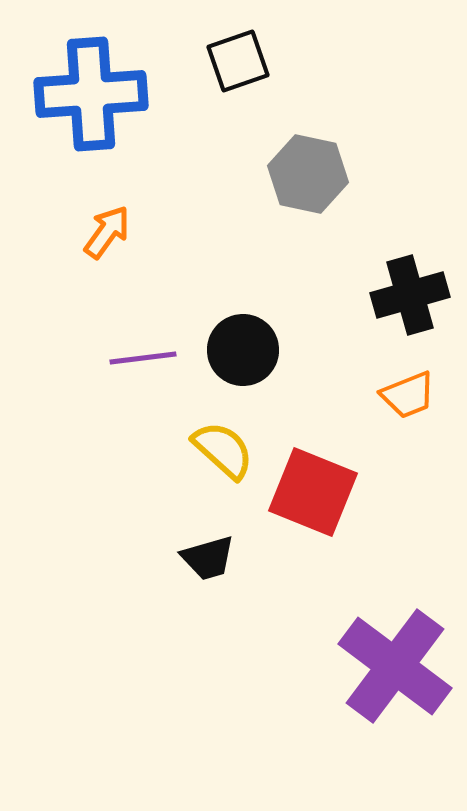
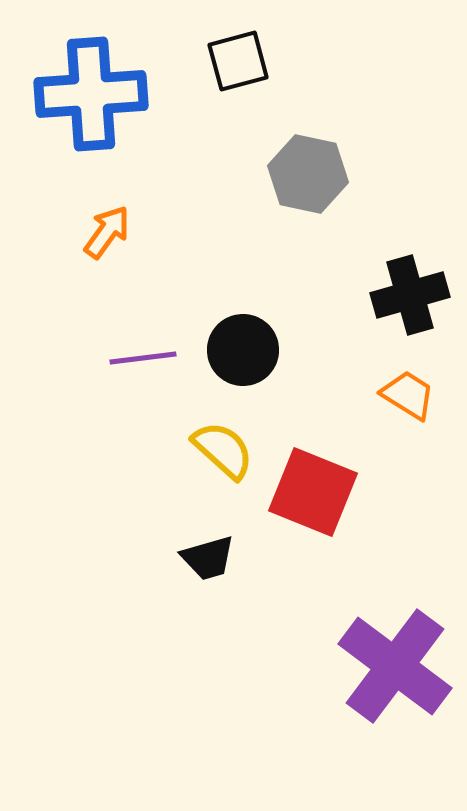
black square: rotated 4 degrees clockwise
orange trapezoid: rotated 126 degrees counterclockwise
